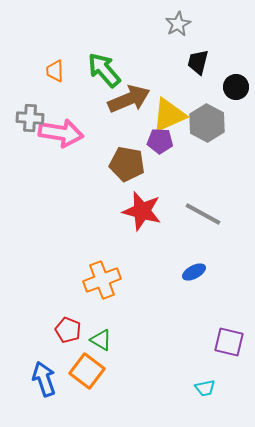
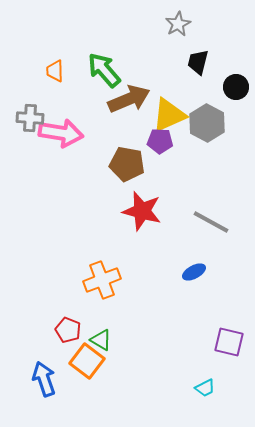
gray line: moved 8 px right, 8 px down
orange square: moved 10 px up
cyan trapezoid: rotated 15 degrees counterclockwise
